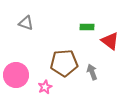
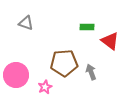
gray arrow: moved 1 px left
